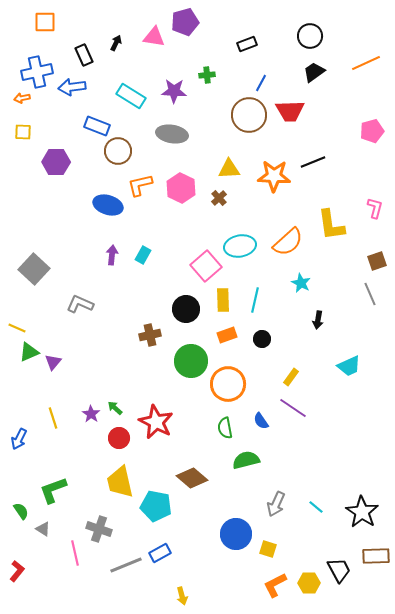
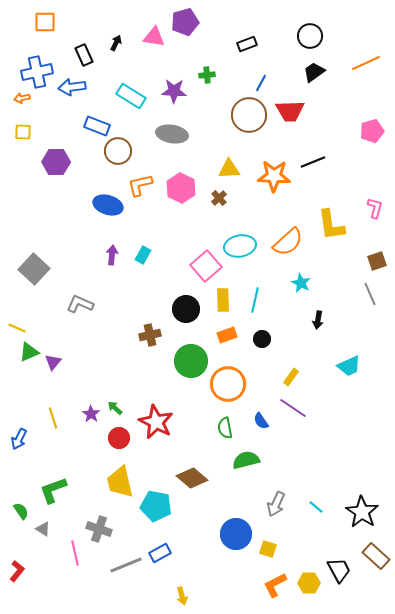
brown rectangle at (376, 556): rotated 44 degrees clockwise
